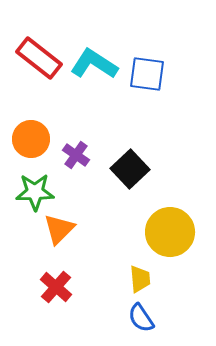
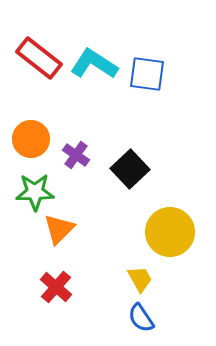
yellow trapezoid: rotated 24 degrees counterclockwise
